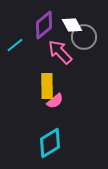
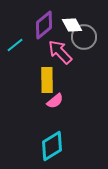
yellow rectangle: moved 6 px up
cyan diamond: moved 2 px right, 3 px down
